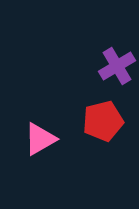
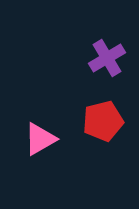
purple cross: moved 10 px left, 8 px up
